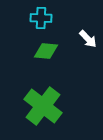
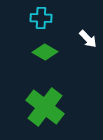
green diamond: moved 1 px left, 1 px down; rotated 25 degrees clockwise
green cross: moved 2 px right, 1 px down
